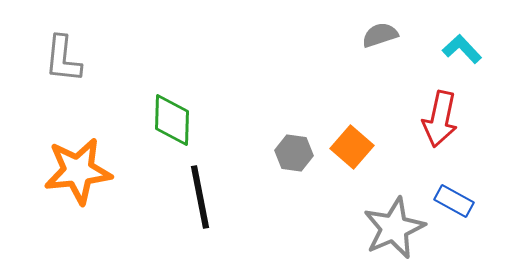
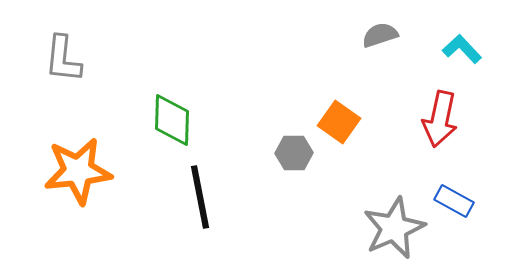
orange square: moved 13 px left, 25 px up; rotated 6 degrees counterclockwise
gray hexagon: rotated 9 degrees counterclockwise
